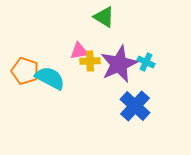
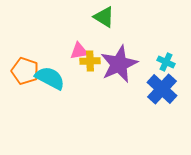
cyan cross: moved 20 px right
blue cross: moved 27 px right, 17 px up
